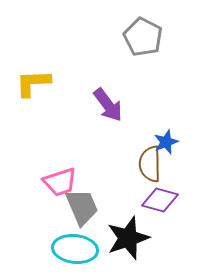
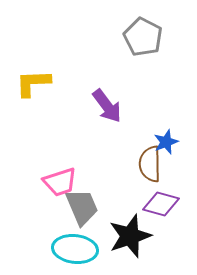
purple arrow: moved 1 px left, 1 px down
purple diamond: moved 1 px right, 4 px down
black star: moved 2 px right, 2 px up
